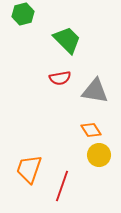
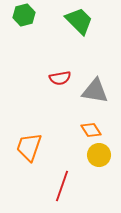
green hexagon: moved 1 px right, 1 px down
green trapezoid: moved 12 px right, 19 px up
orange trapezoid: moved 22 px up
